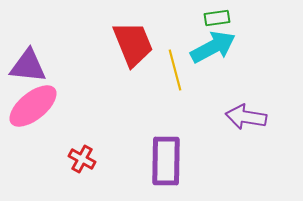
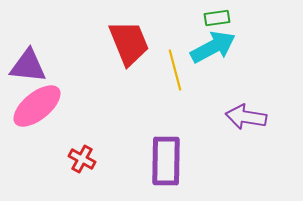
red trapezoid: moved 4 px left, 1 px up
pink ellipse: moved 4 px right
